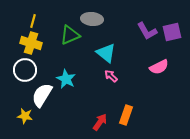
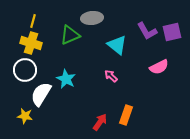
gray ellipse: moved 1 px up; rotated 10 degrees counterclockwise
cyan triangle: moved 11 px right, 8 px up
white semicircle: moved 1 px left, 1 px up
